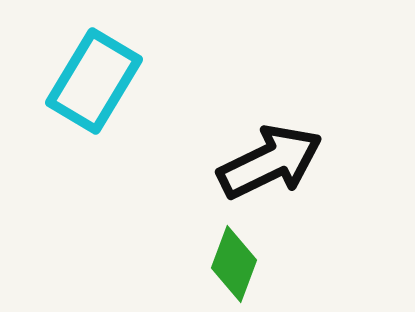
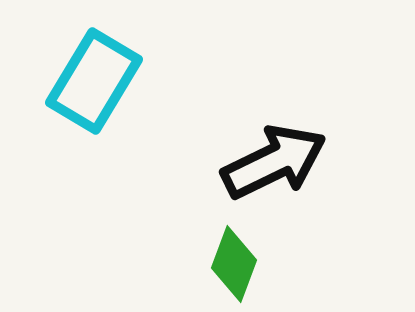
black arrow: moved 4 px right
